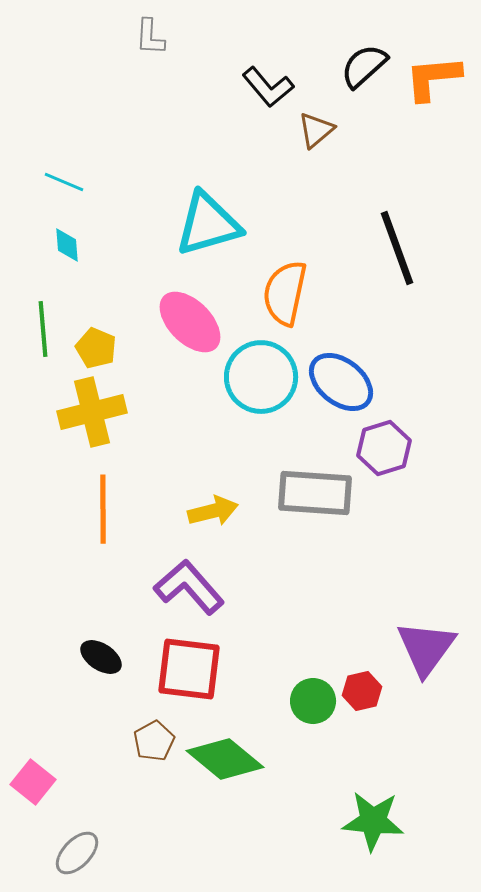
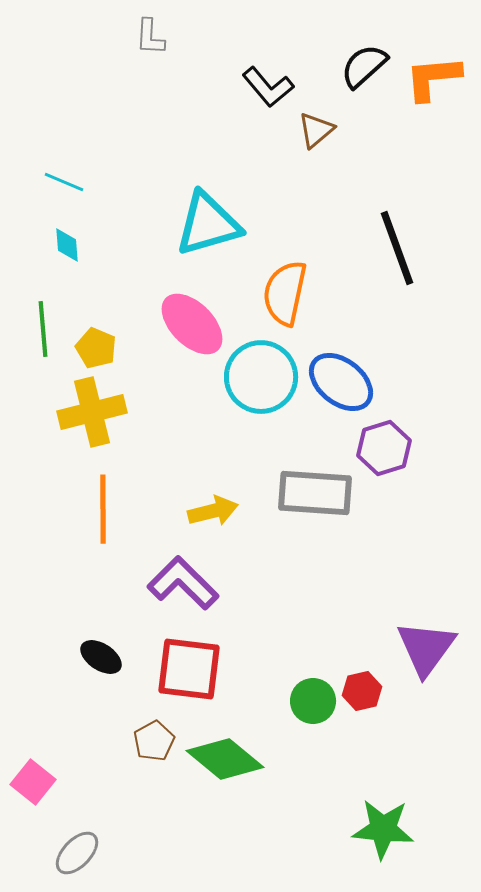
pink ellipse: moved 2 px right, 2 px down
purple L-shape: moved 6 px left, 4 px up; rotated 4 degrees counterclockwise
green star: moved 10 px right, 8 px down
